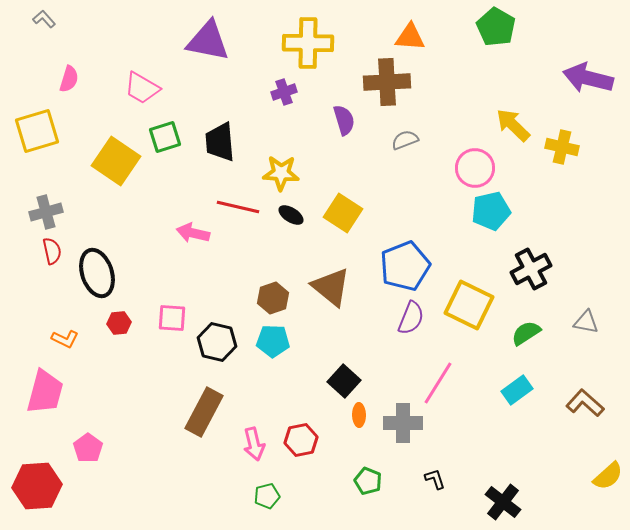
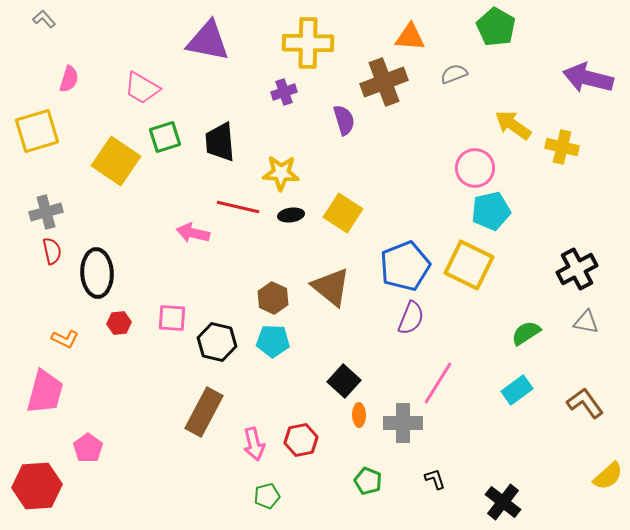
brown cross at (387, 82): moved 3 px left; rotated 18 degrees counterclockwise
yellow arrow at (513, 125): rotated 9 degrees counterclockwise
gray semicircle at (405, 140): moved 49 px right, 66 px up
black ellipse at (291, 215): rotated 40 degrees counterclockwise
black cross at (531, 269): moved 46 px right
black ellipse at (97, 273): rotated 15 degrees clockwise
brown hexagon at (273, 298): rotated 16 degrees counterclockwise
yellow square at (469, 305): moved 40 px up
brown L-shape at (585, 403): rotated 12 degrees clockwise
